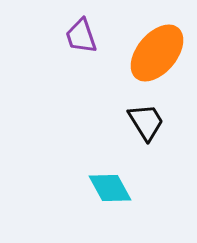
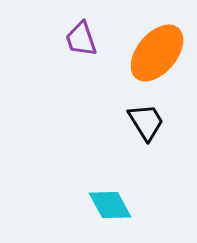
purple trapezoid: moved 3 px down
cyan diamond: moved 17 px down
